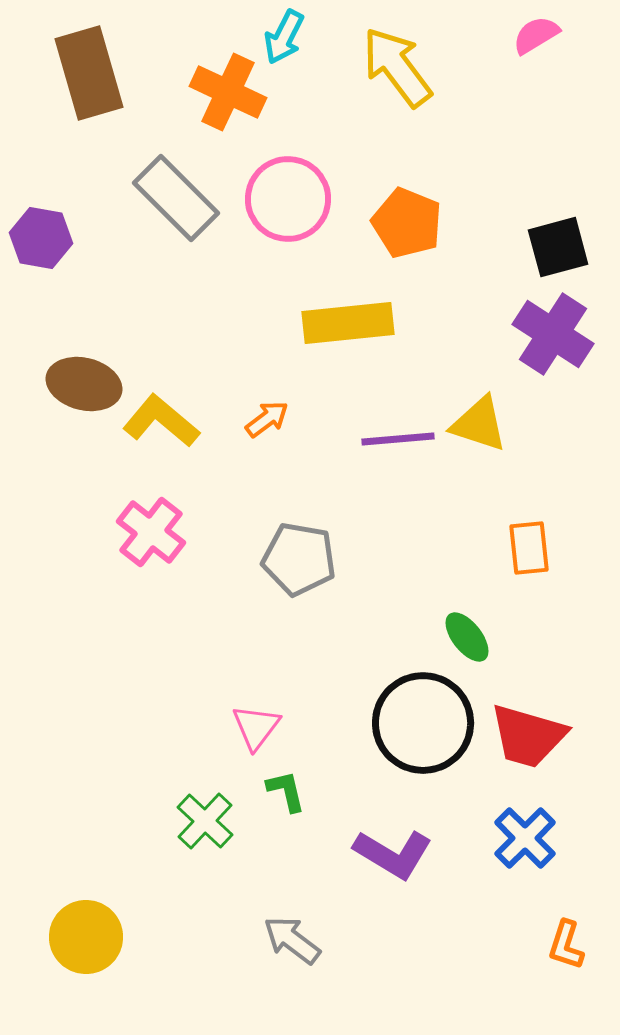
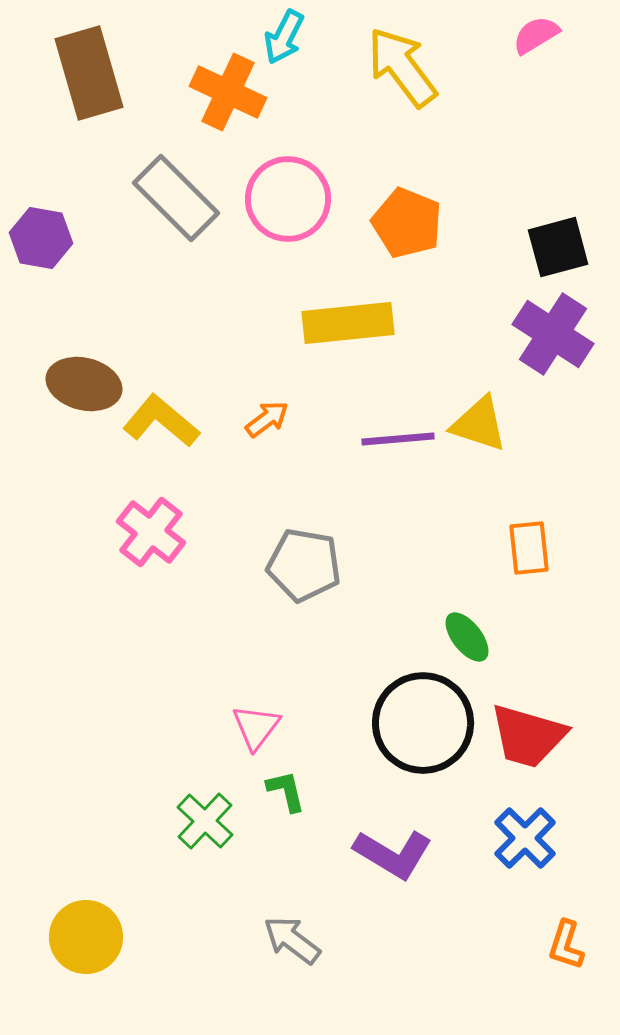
yellow arrow: moved 5 px right
gray pentagon: moved 5 px right, 6 px down
